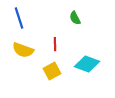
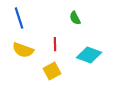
cyan diamond: moved 2 px right, 9 px up
